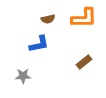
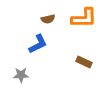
blue L-shape: moved 1 px left; rotated 15 degrees counterclockwise
brown rectangle: rotated 63 degrees clockwise
gray star: moved 2 px left, 1 px up
